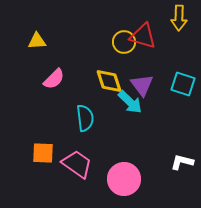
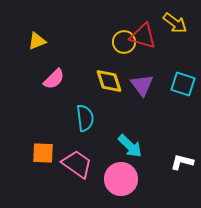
yellow arrow: moved 4 px left, 5 px down; rotated 55 degrees counterclockwise
yellow triangle: rotated 18 degrees counterclockwise
cyan arrow: moved 44 px down
pink circle: moved 3 px left
